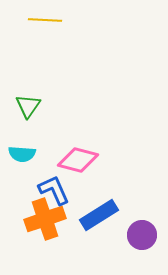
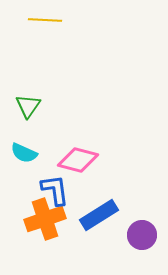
cyan semicircle: moved 2 px right, 1 px up; rotated 20 degrees clockwise
blue L-shape: moved 1 px right; rotated 16 degrees clockwise
